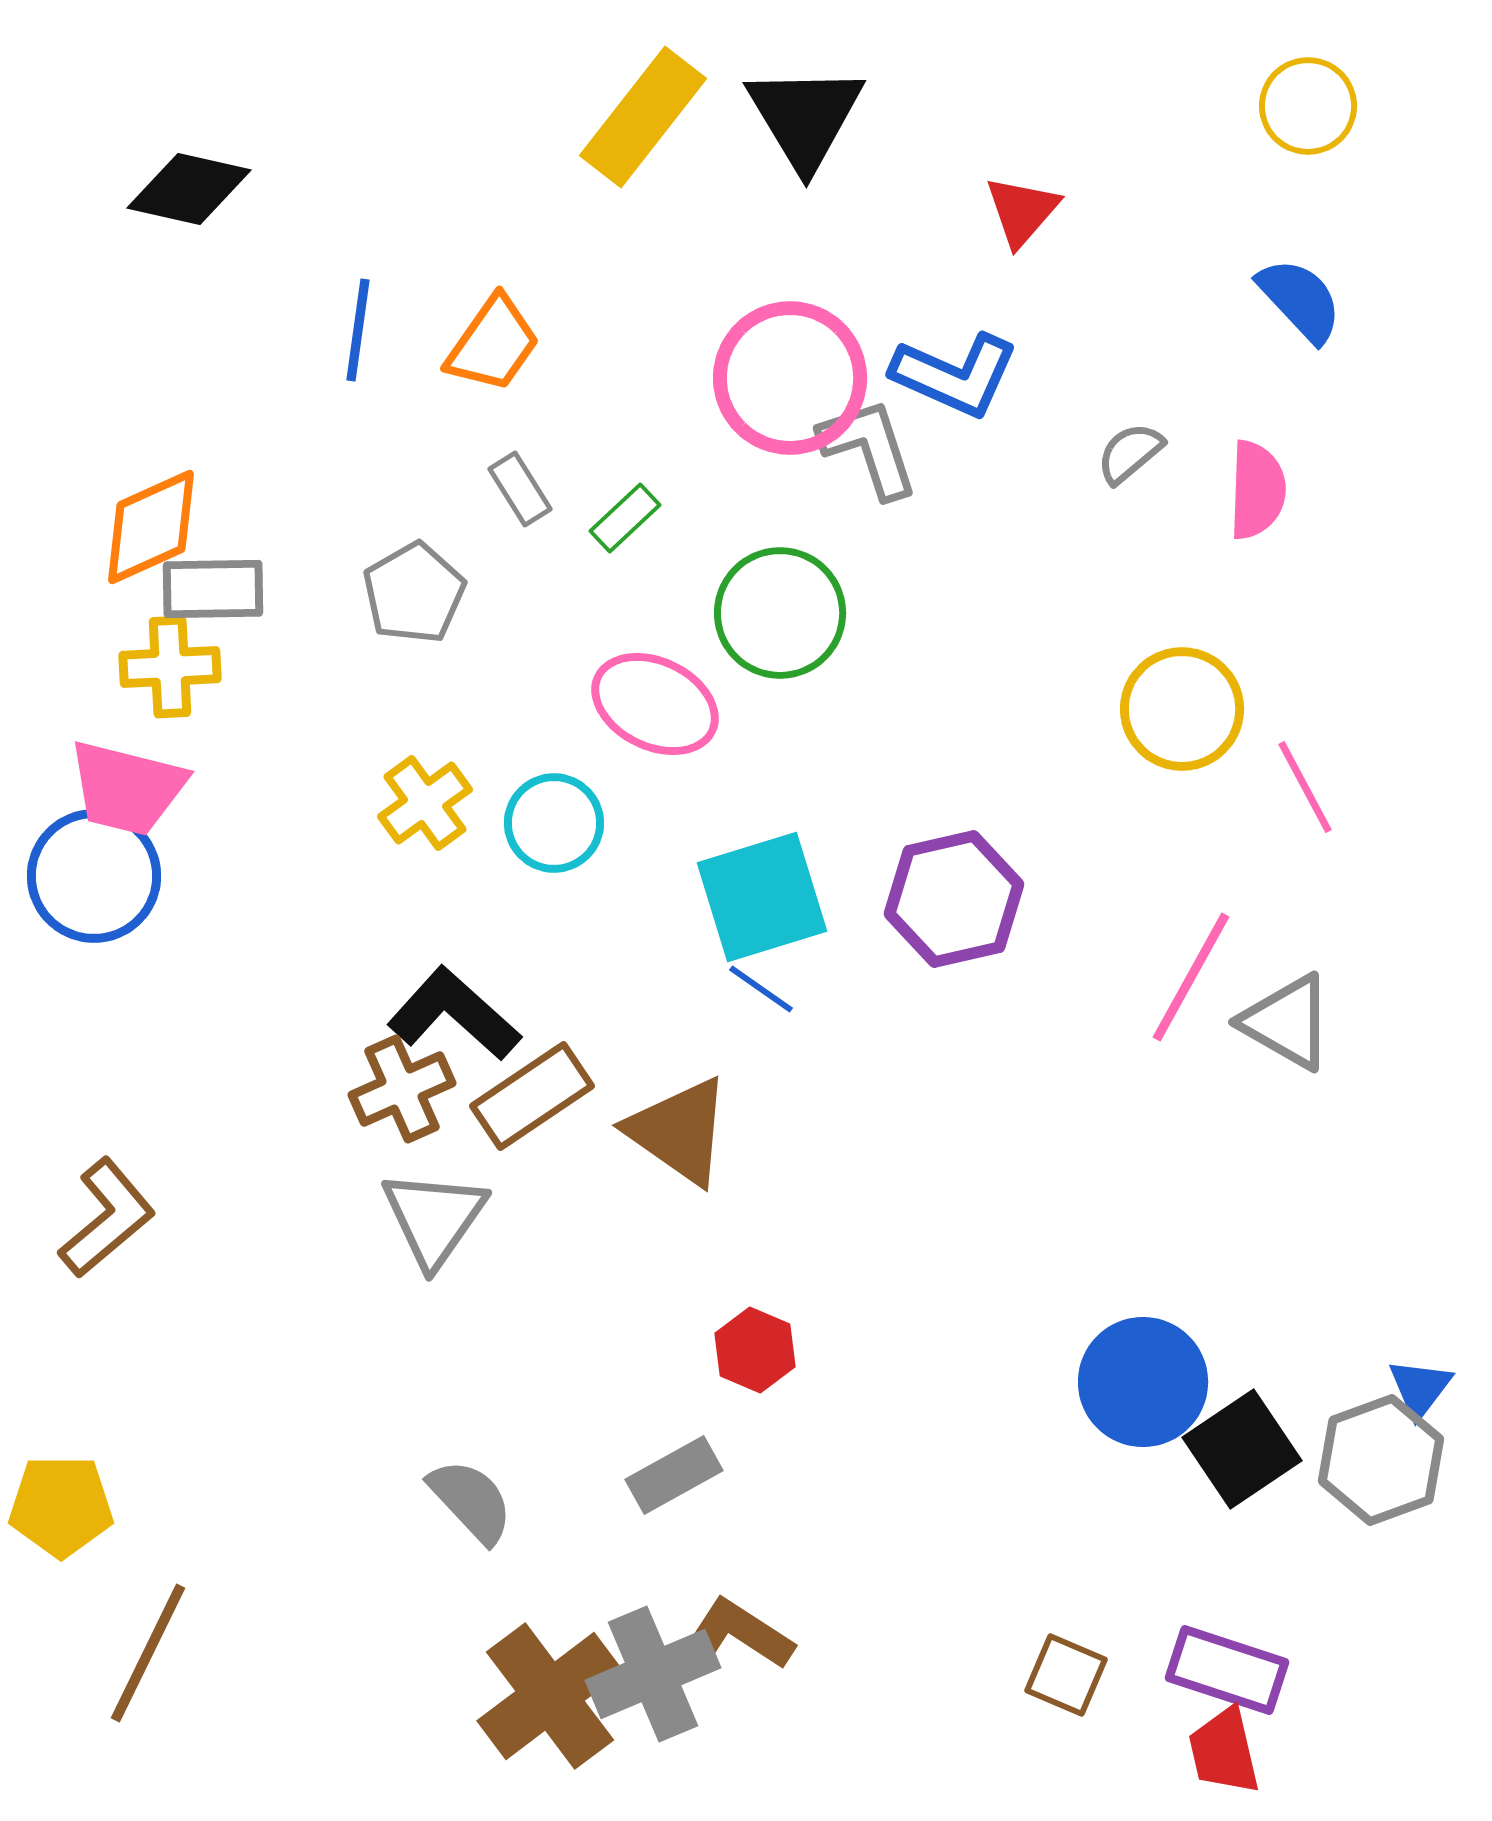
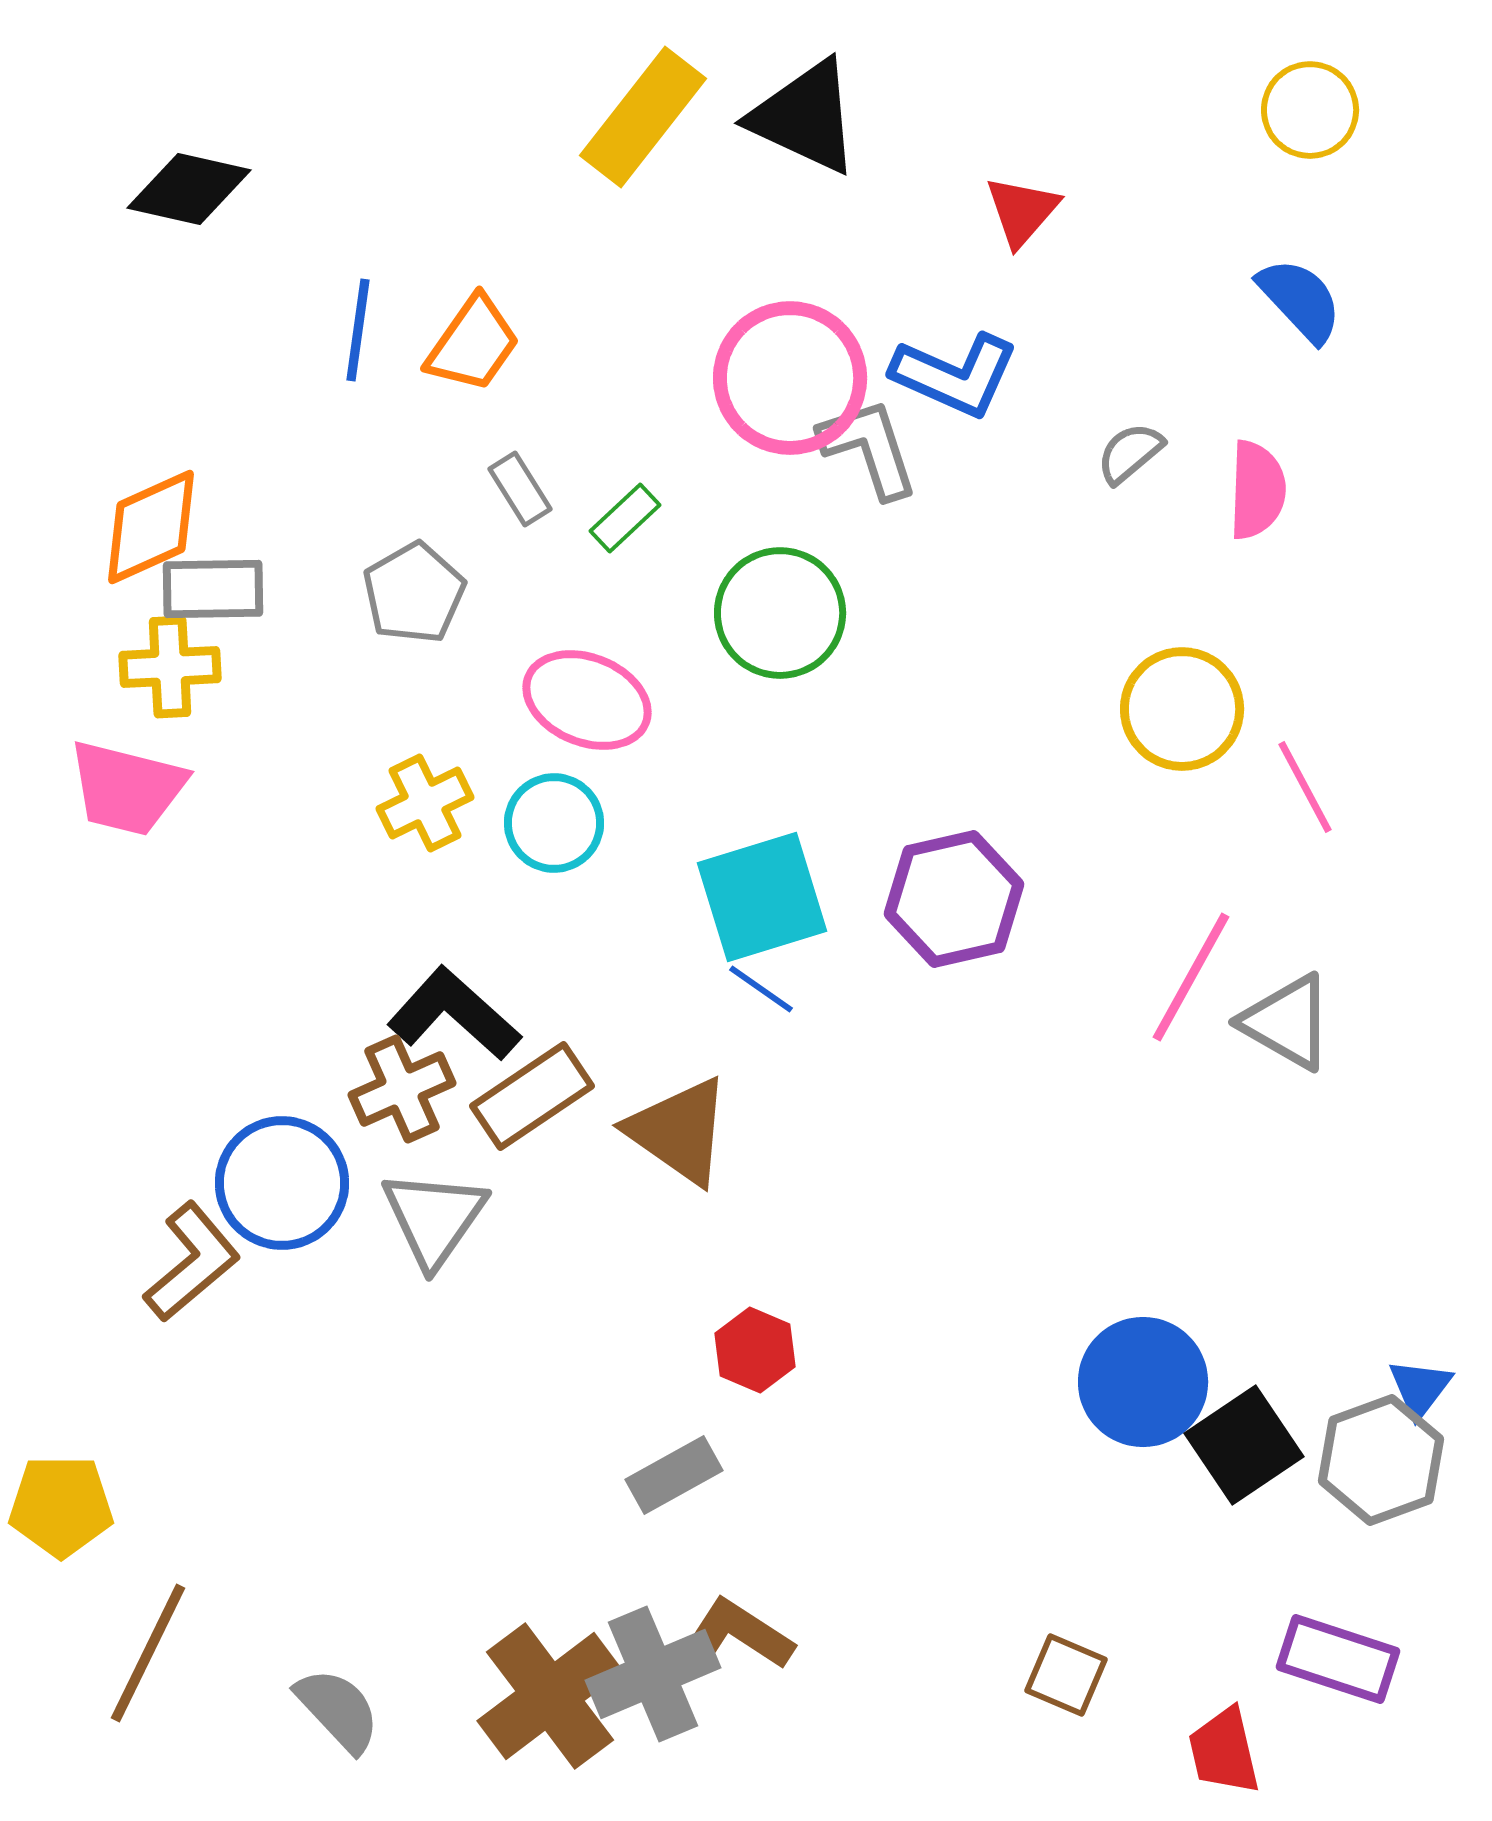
yellow circle at (1308, 106): moved 2 px right, 4 px down
black triangle at (805, 117): rotated 34 degrees counterclockwise
orange trapezoid at (493, 344): moved 20 px left
pink ellipse at (655, 704): moved 68 px left, 4 px up; rotated 4 degrees counterclockwise
yellow cross at (425, 803): rotated 10 degrees clockwise
blue circle at (94, 876): moved 188 px right, 307 px down
brown L-shape at (107, 1218): moved 85 px right, 44 px down
black square at (1242, 1449): moved 2 px right, 4 px up
gray semicircle at (471, 1501): moved 133 px left, 209 px down
purple rectangle at (1227, 1670): moved 111 px right, 11 px up
